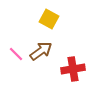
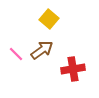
yellow square: rotated 12 degrees clockwise
brown arrow: moved 1 px right, 1 px up
